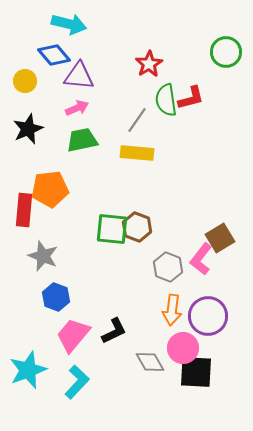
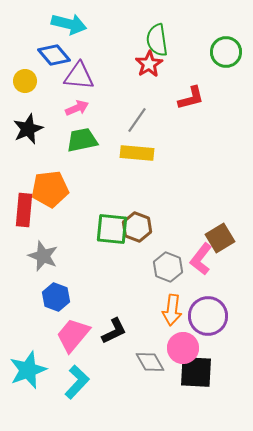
green semicircle: moved 9 px left, 60 px up
